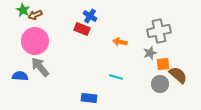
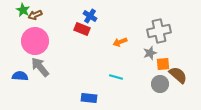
orange arrow: rotated 32 degrees counterclockwise
